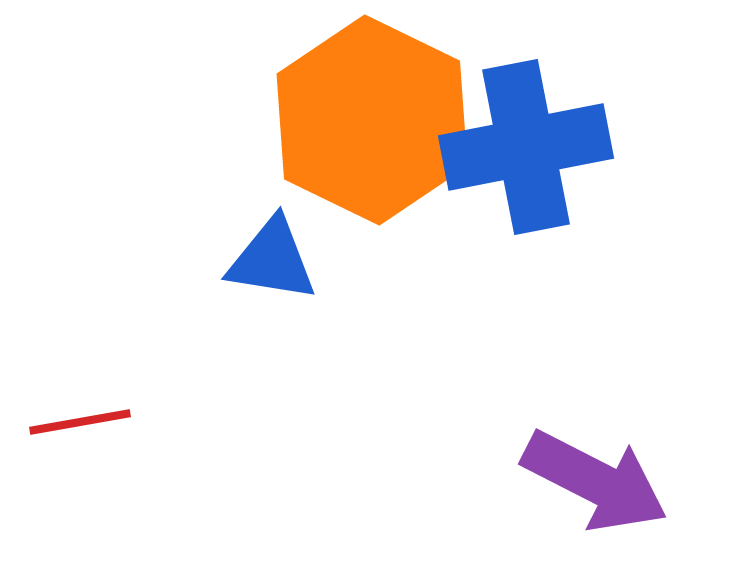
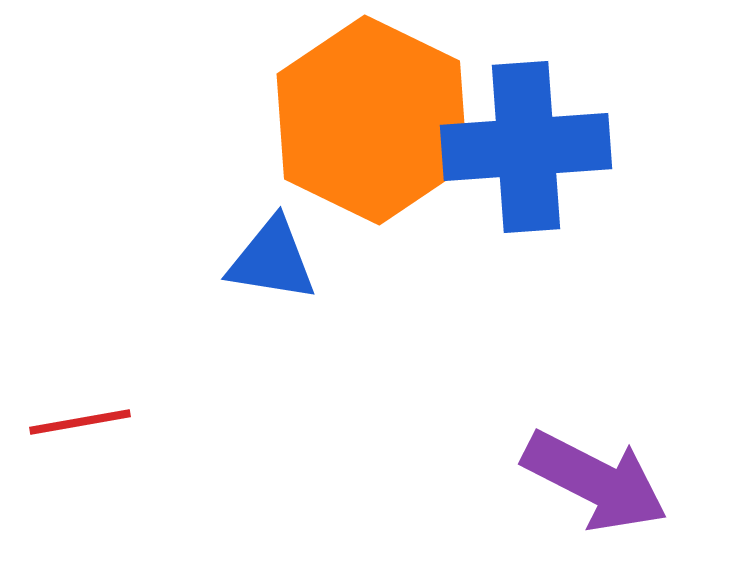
blue cross: rotated 7 degrees clockwise
